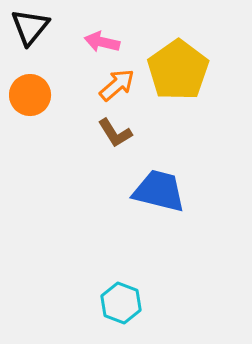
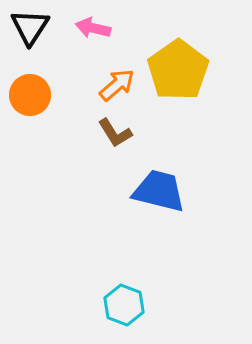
black triangle: rotated 6 degrees counterclockwise
pink arrow: moved 9 px left, 14 px up
cyan hexagon: moved 3 px right, 2 px down
